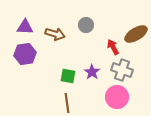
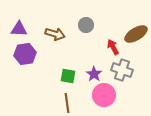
purple triangle: moved 6 px left, 2 px down
purple star: moved 2 px right, 2 px down
pink circle: moved 13 px left, 2 px up
